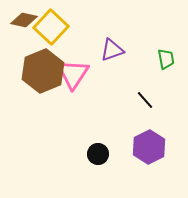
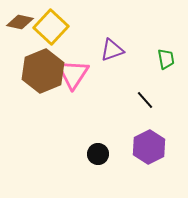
brown diamond: moved 4 px left, 2 px down
